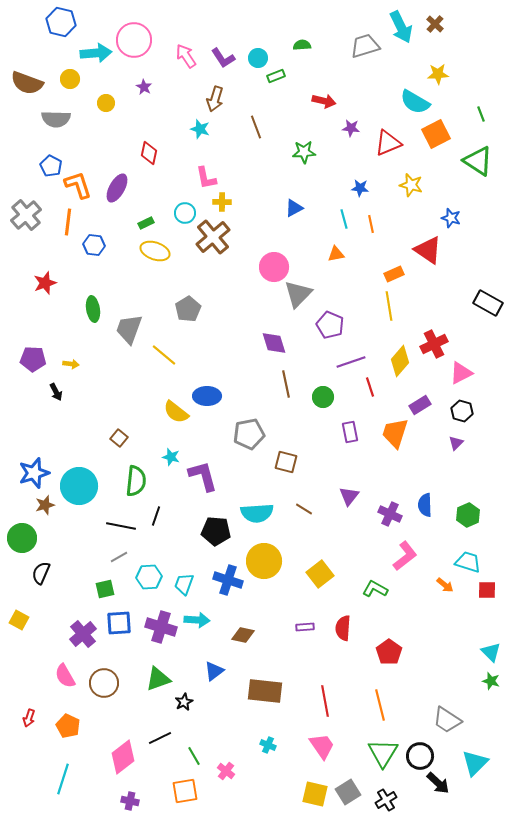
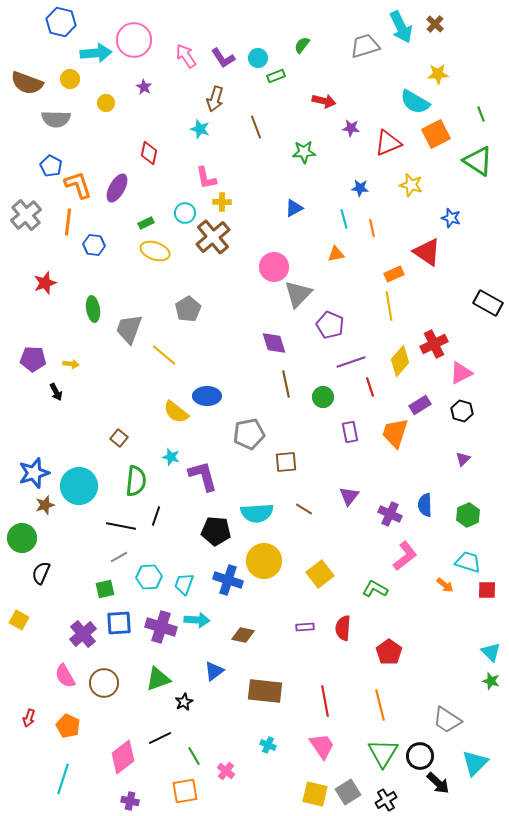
green semicircle at (302, 45): rotated 48 degrees counterclockwise
orange line at (371, 224): moved 1 px right, 4 px down
red triangle at (428, 250): moved 1 px left, 2 px down
purple triangle at (456, 443): moved 7 px right, 16 px down
brown square at (286, 462): rotated 20 degrees counterclockwise
